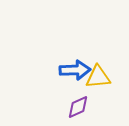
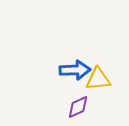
yellow triangle: moved 2 px down
